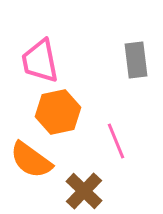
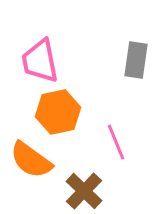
gray rectangle: rotated 15 degrees clockwise
pink line: moved 1 px down
